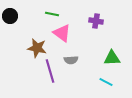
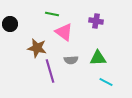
black circle: moved 8 px down
pink triangle: moved 2 px right, 1 px up
green triangle: moved 14 px left
